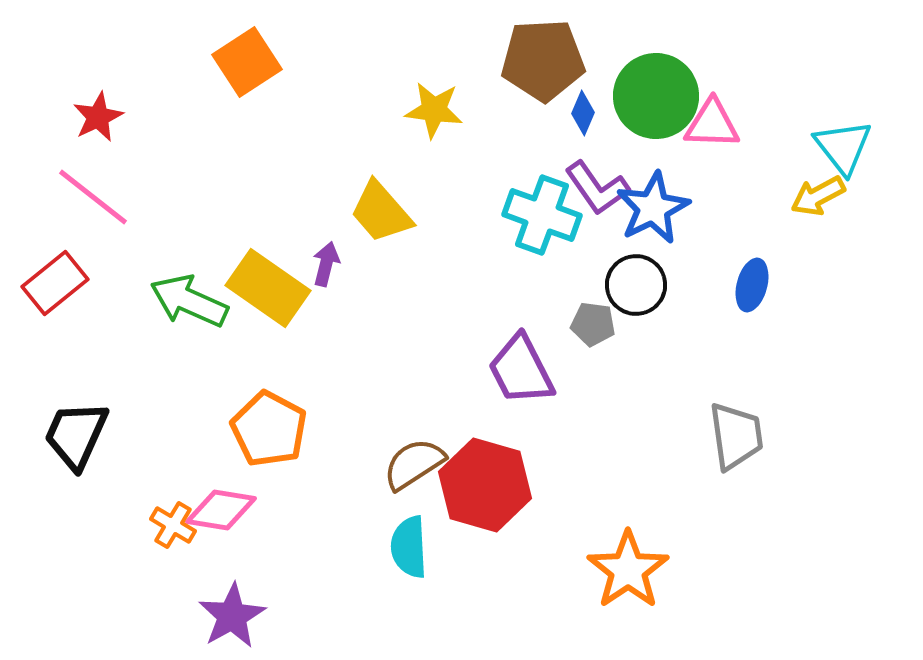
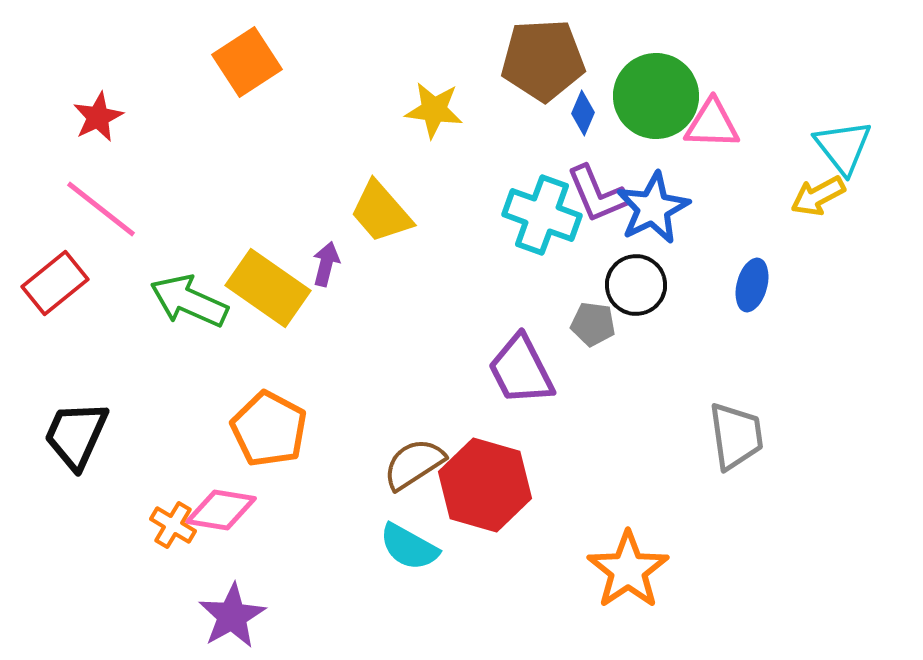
purple L-shape: moved 6 px down; rotated 12 degrees clockwise
pink line: moved 8 px right, 12 px down
cyan semicircle: rotated 58 degrees counterclockwise
